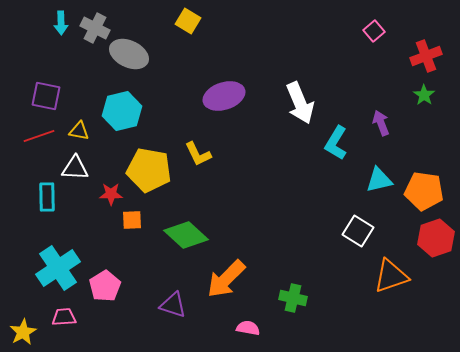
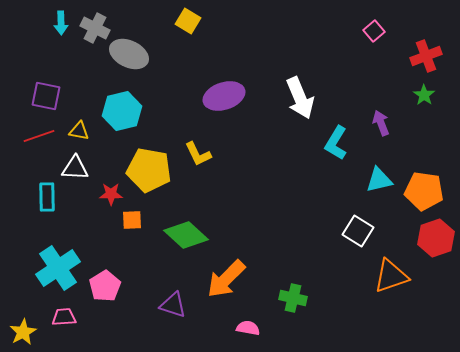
white arrow: moved 5 px up
